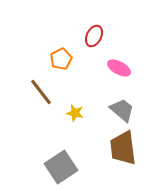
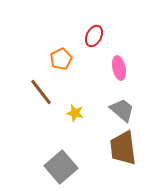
pink ellipse: rotated 50 degrees clockwise
gray square: rotated 8 degrees counterclockwise
